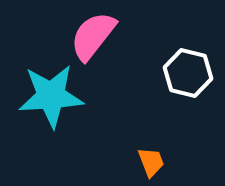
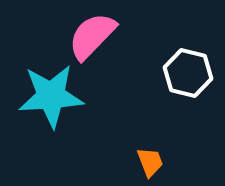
pink semicircle: moved 1 px left; rotated 6 degrees clockwise
orange trapezoid: moved 1 px left
